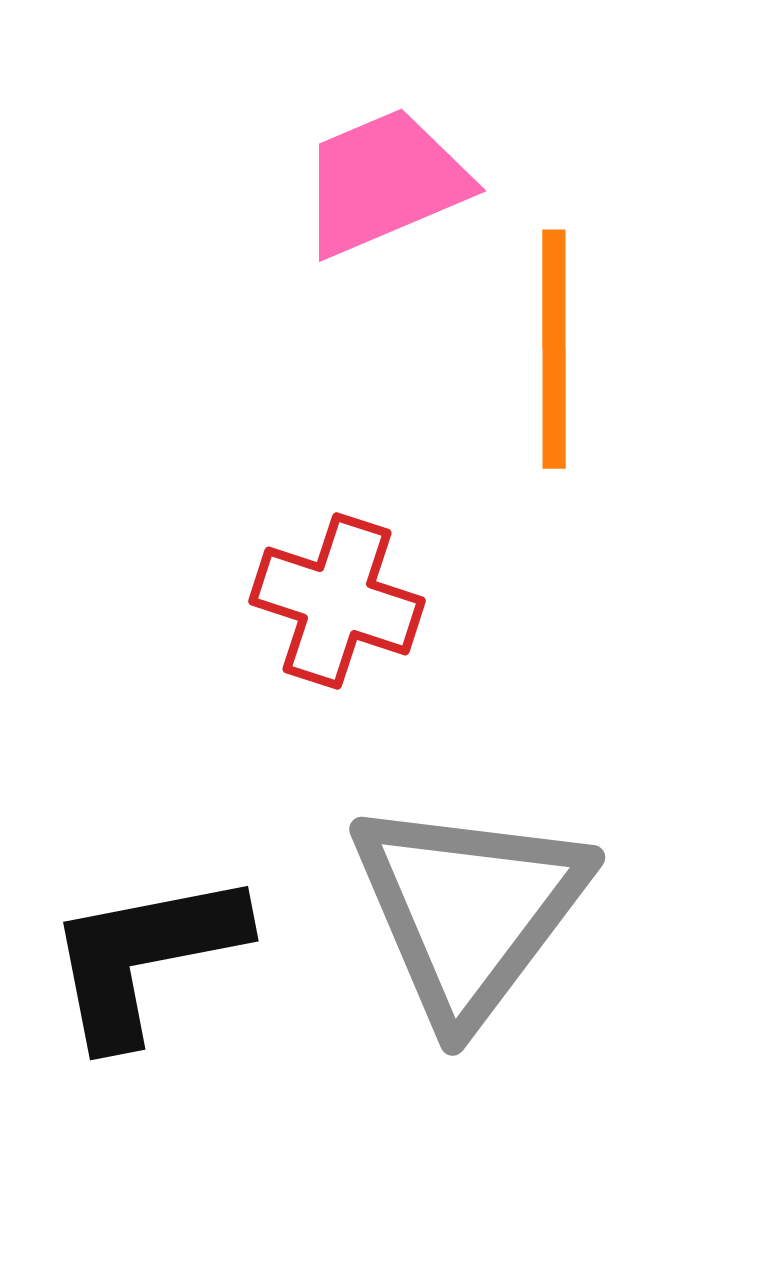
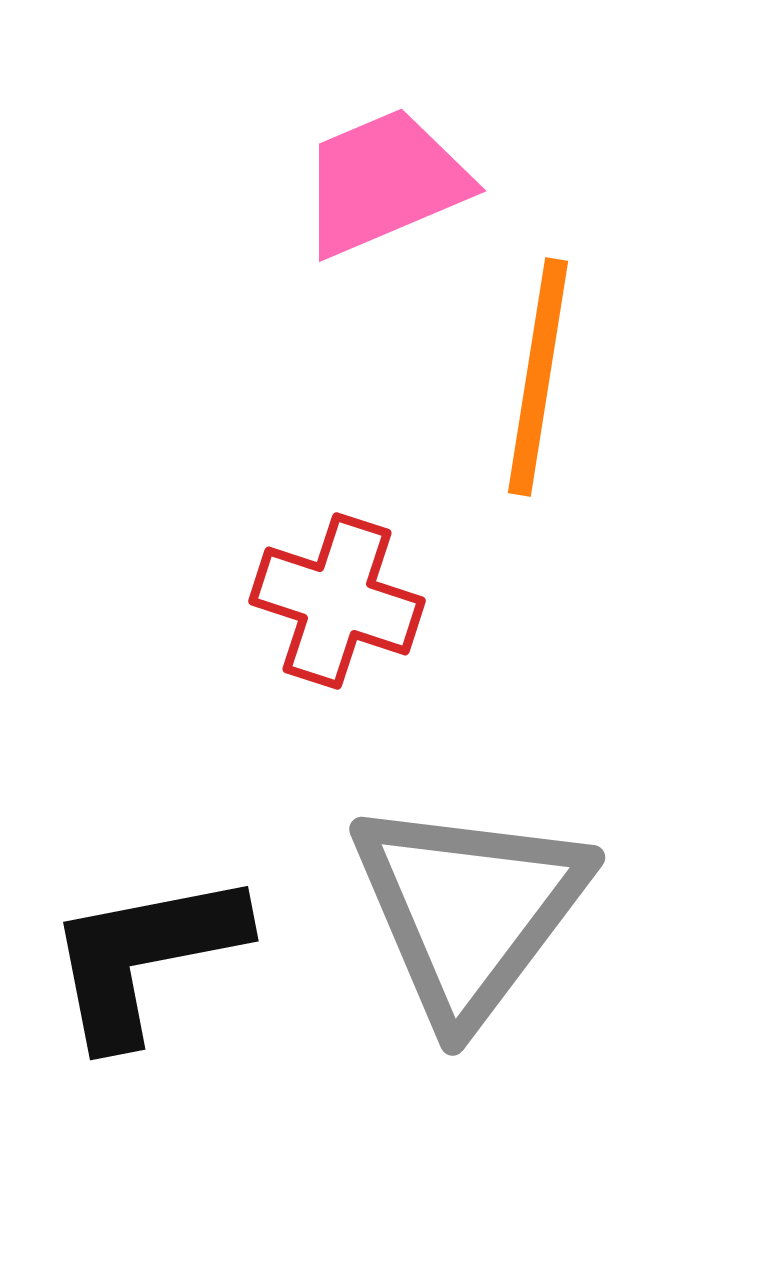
orange line: moved 16 px left, 28 px down; rotated 9 degrees clockwise
